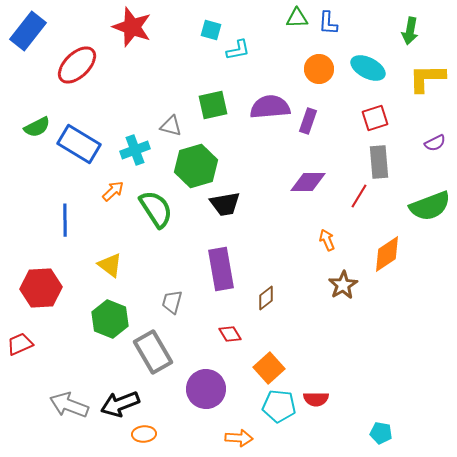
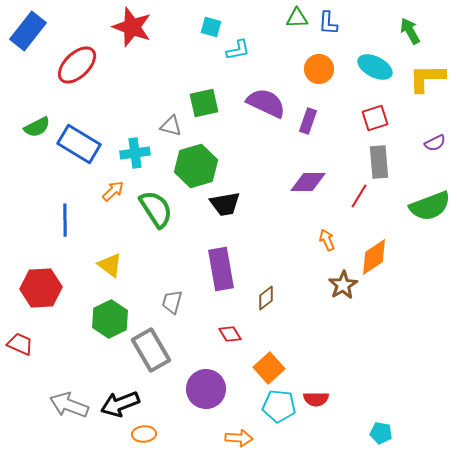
cyan square at (211, 30): moved 3 px up
green arrow at (410, 31): rotated 140 degrees clockwise
cyan ellipse at (368, 68): moved 7 px right, 1 px up
green square at (213, 105): moved 9 px left, 2 px up
purple semicircle at (270, 107): moved 4 px left, 4 px up; rotated 30 degrees clockwise
cyan cross at (135, 150): moved 3 px down; rotated 12 degrees clockwise
orange diamond at (387, 254): moved 13 px left, 3 px down
green hexagon at (110, 319): rotated 12 degrees clockwise
red trapezoid at (20, 344): rotated 48 degrees clockwise
gray rectangle at (153, 352): moved 2 px left, 2 px up
